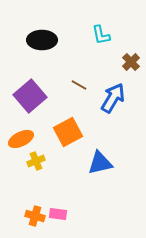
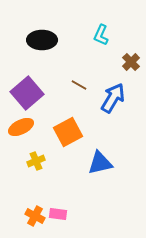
cyan L-shape: rotated 35 degrees clockwise
purple square: moved 3 px left, 3 px up
orange ellipse: moved 12 px up
orange cross: rotated 12 degrees clockwise
